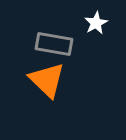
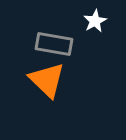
white star: moved 1 px left, 2 px up
